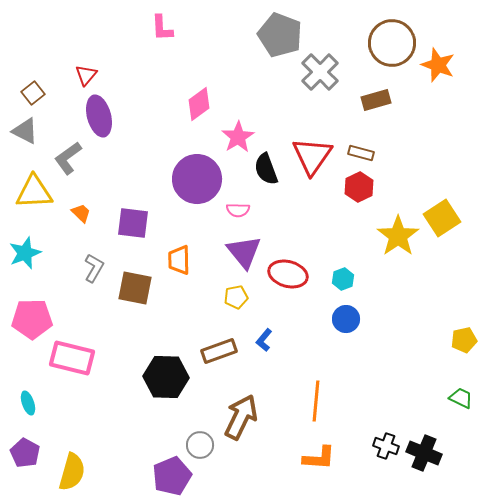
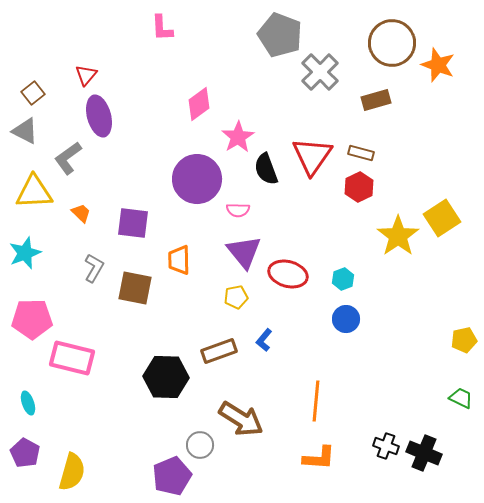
brown arrow at (241, 417): moved 2 px down; rotated 96 degrees clockwise
